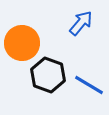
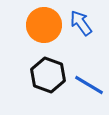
blue arrow: rotated 76 degrees counterclockwise
orange circle: moved 22 px right, 18 px up
